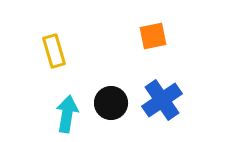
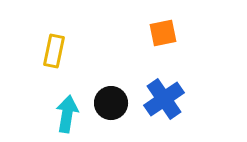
orange square: moved 10 px right, 3 px up
yellow rectangle: rotated 28 degrees clockwise
blue cross: moved 2 px right, 1 px up
